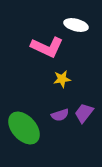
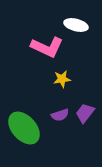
purple trapezoid: moved 1 px right
